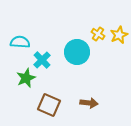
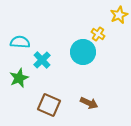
yellow star: moved 20 px up
cyan circle: moved 6 px right
green star: moved 7 px left
brown arrow: rotated 18 degrees clockwise
